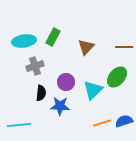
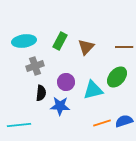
green rectangle: moved 7 px right, 4 px down
cyan triangle: rotated 30 degrees clockwise
